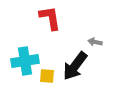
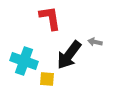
cyan cross: moved 1 px left; rotated 28 degrees clockwise
black arrow: moved 6 px left, 11 px up
yellow square: moved 3 px down
